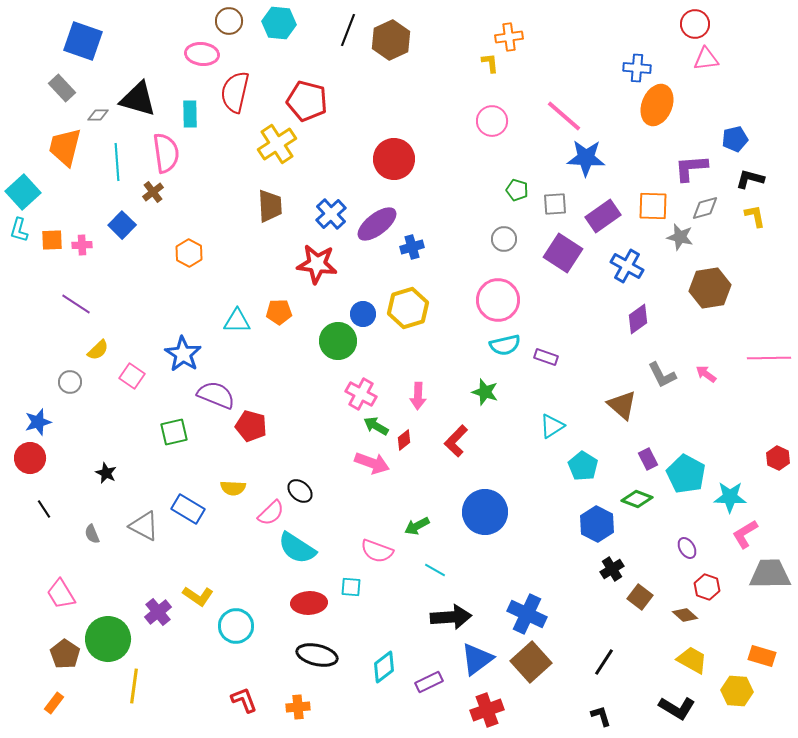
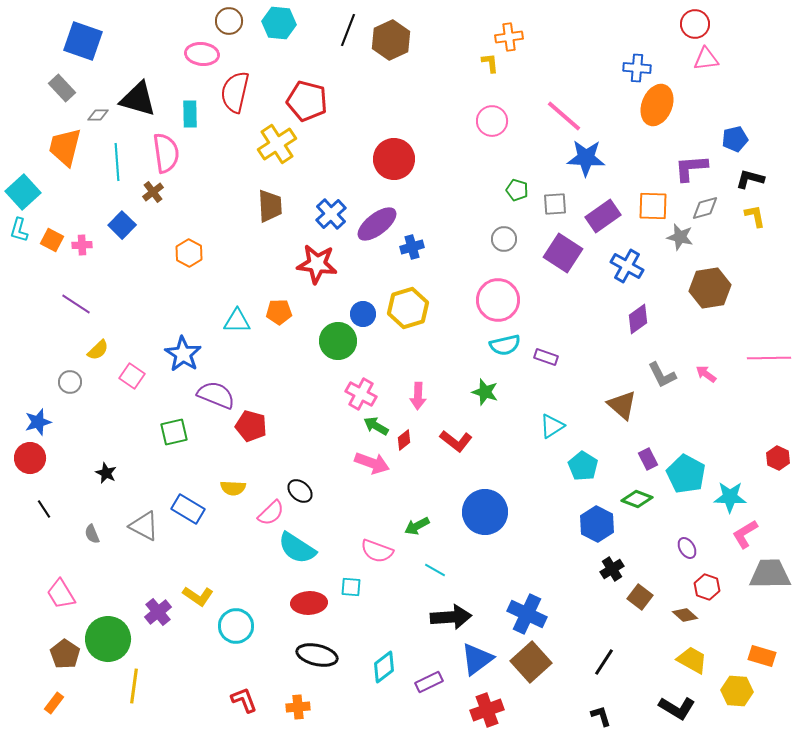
orange square at (52, 240): rotated 30 degrees clockwise
red L-shape at (456, 441): rotated 96 degrees counterclockwise
